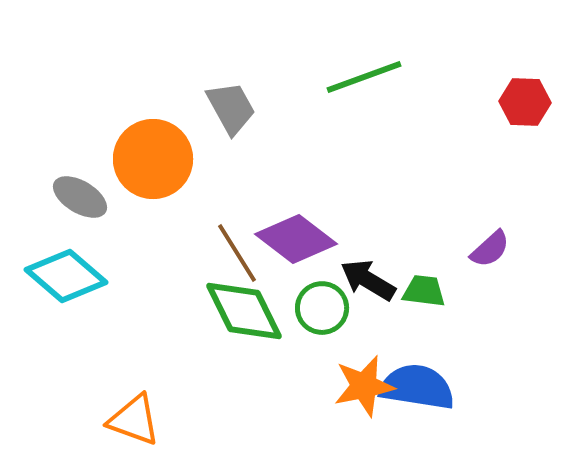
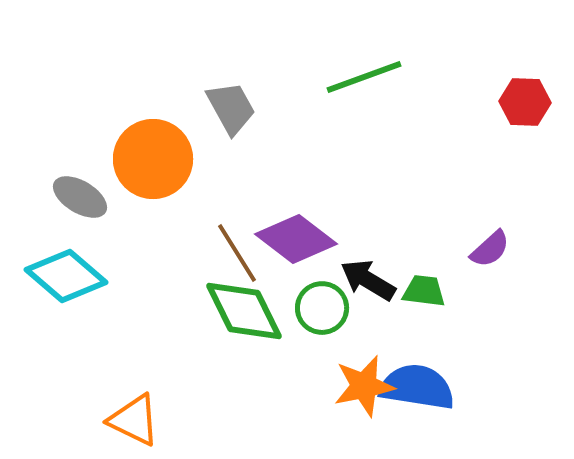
orange triangle: rotated 6 degrees clockwise
